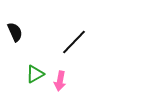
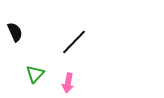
green triangle: rotated 18 degrees counterclockwise
pink arrow: moved 8 px right, 2 px down
